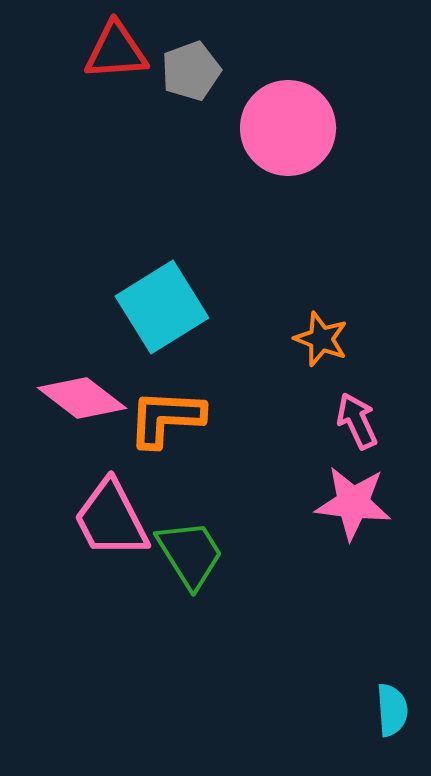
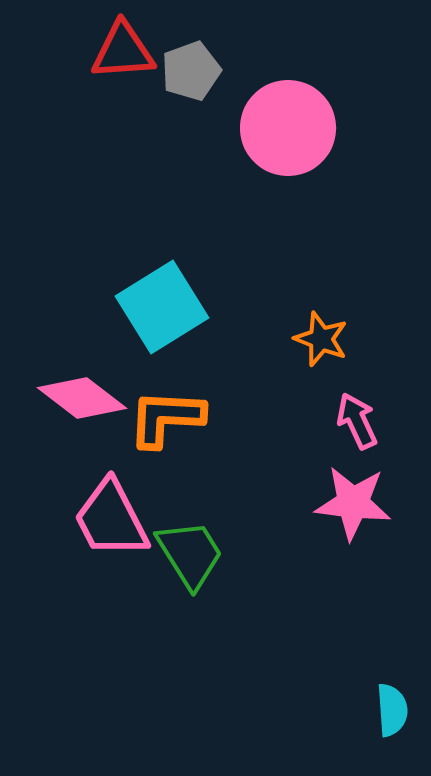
red triangle: moved 7 px right
